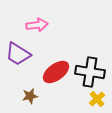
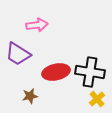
red ellipse: rotated 24 degrees clockwise
